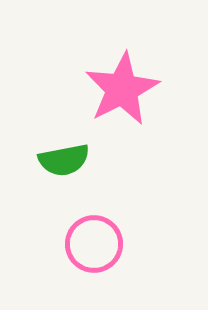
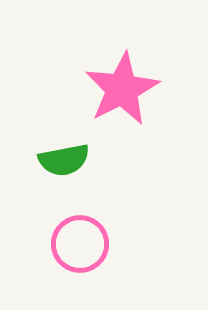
pink circle: moved 14 px left
